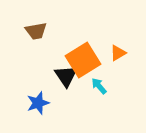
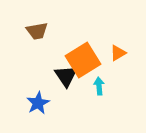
brown trapezoid: moved 1 px right
cyan arrow: rotated 36 degrees clockwise
blue star: rotated 10 degrees counterclockwise
